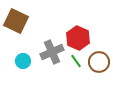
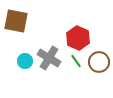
brown square: rotated 15 degrees counterclockwise
gray cross: moved 3 px left, 6 px down; rotated 35 degrees counterclockwise
cyan circle: moved 2 px right
